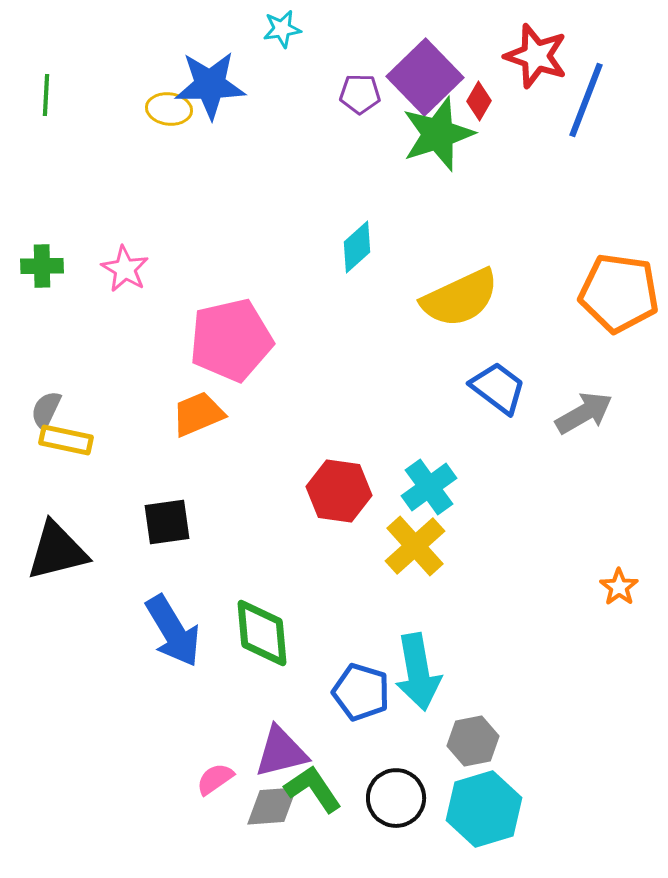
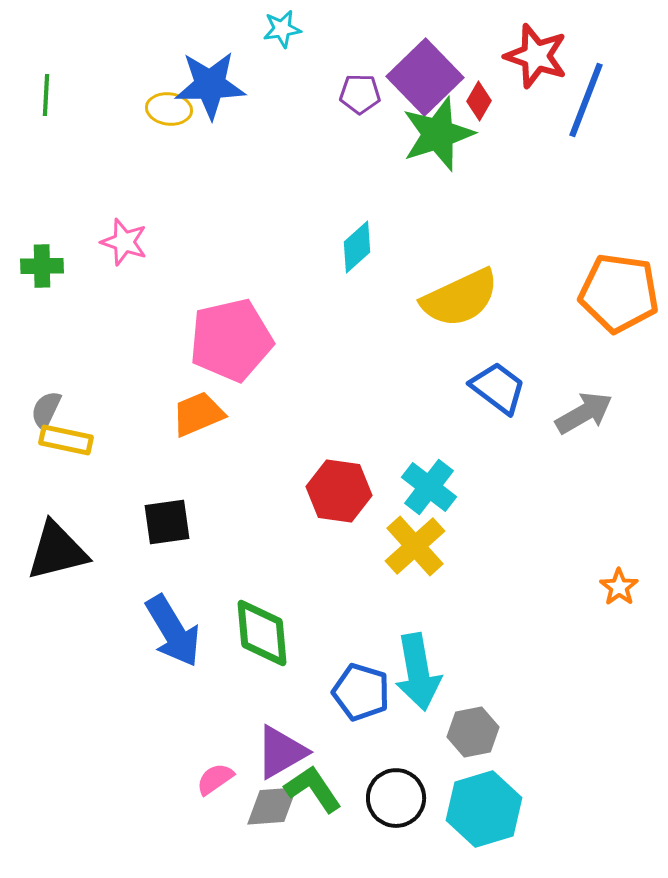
pink star: moved 1 px left, 27 px up; rotated 12 degrees counterclockwise
cyan cross: rotated 16 degrees counterclockwise
gray hexagon: moved 9 px up
purple triangle: rotated 16 degrees counterclockwise
